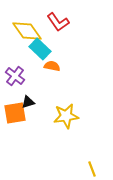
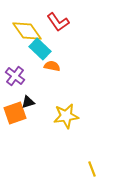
orange square: rotated 10 degrees counterclockwise
